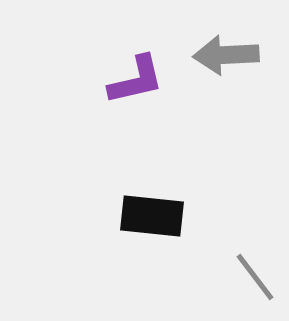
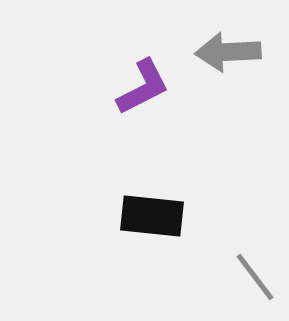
gray arrow: moved 2 px right, 3 px up
purple L-shape: moved 7 px right, 7 px down; rotated 14 degrees counterclockwise
